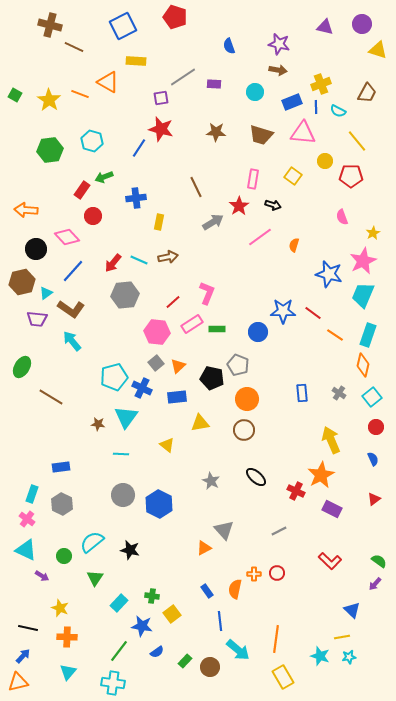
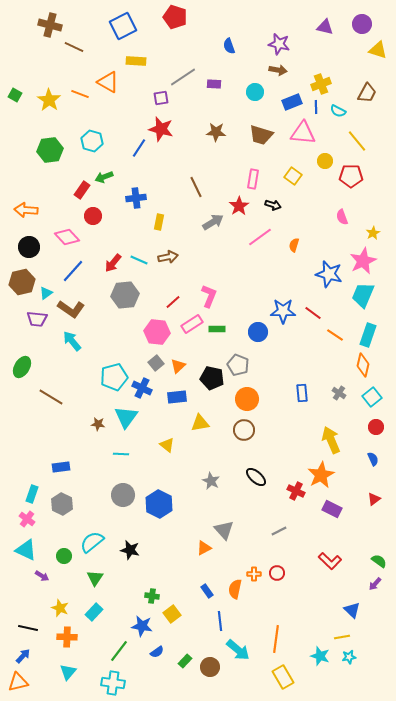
black circle at (36, 249): moved 7 px left, 2 px up
pink L-shape at (207, 293): moved 2 px right, 3 px down
cyan rectangle at (119, 603): moved 25 px left, 9 px down
